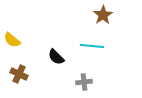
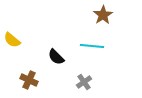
brown cross: moved 10 px right, 6 px down
gray cross: rotated 28 degrees counterclockwise
